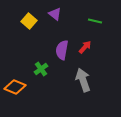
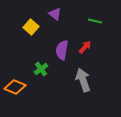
yellow square: moved 2 px right, 6 px down
